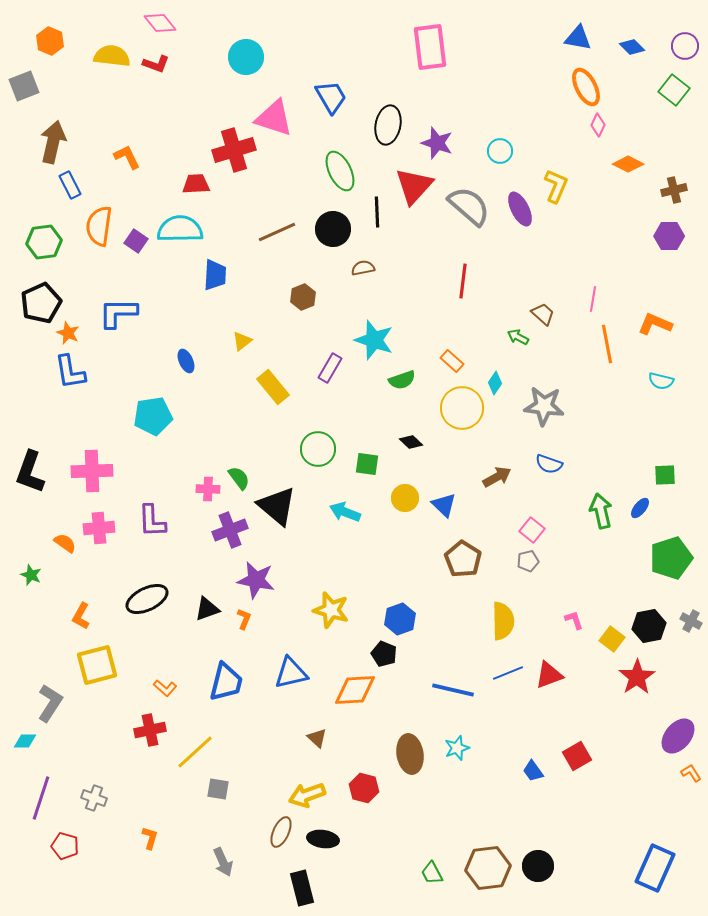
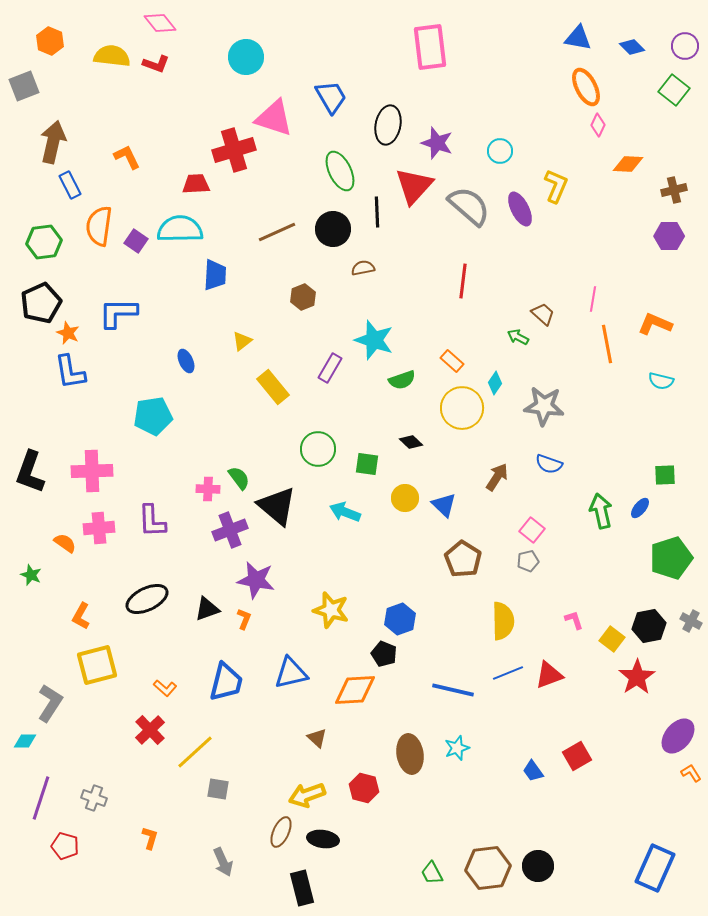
orange diamond at (628, 164): rotated 24 degrees counterclockwise
brown arrow at (497, 477): rotated 28 degrees counterclockwise
red cross at (150, 730): rotated 32 degrees counterclockwise
